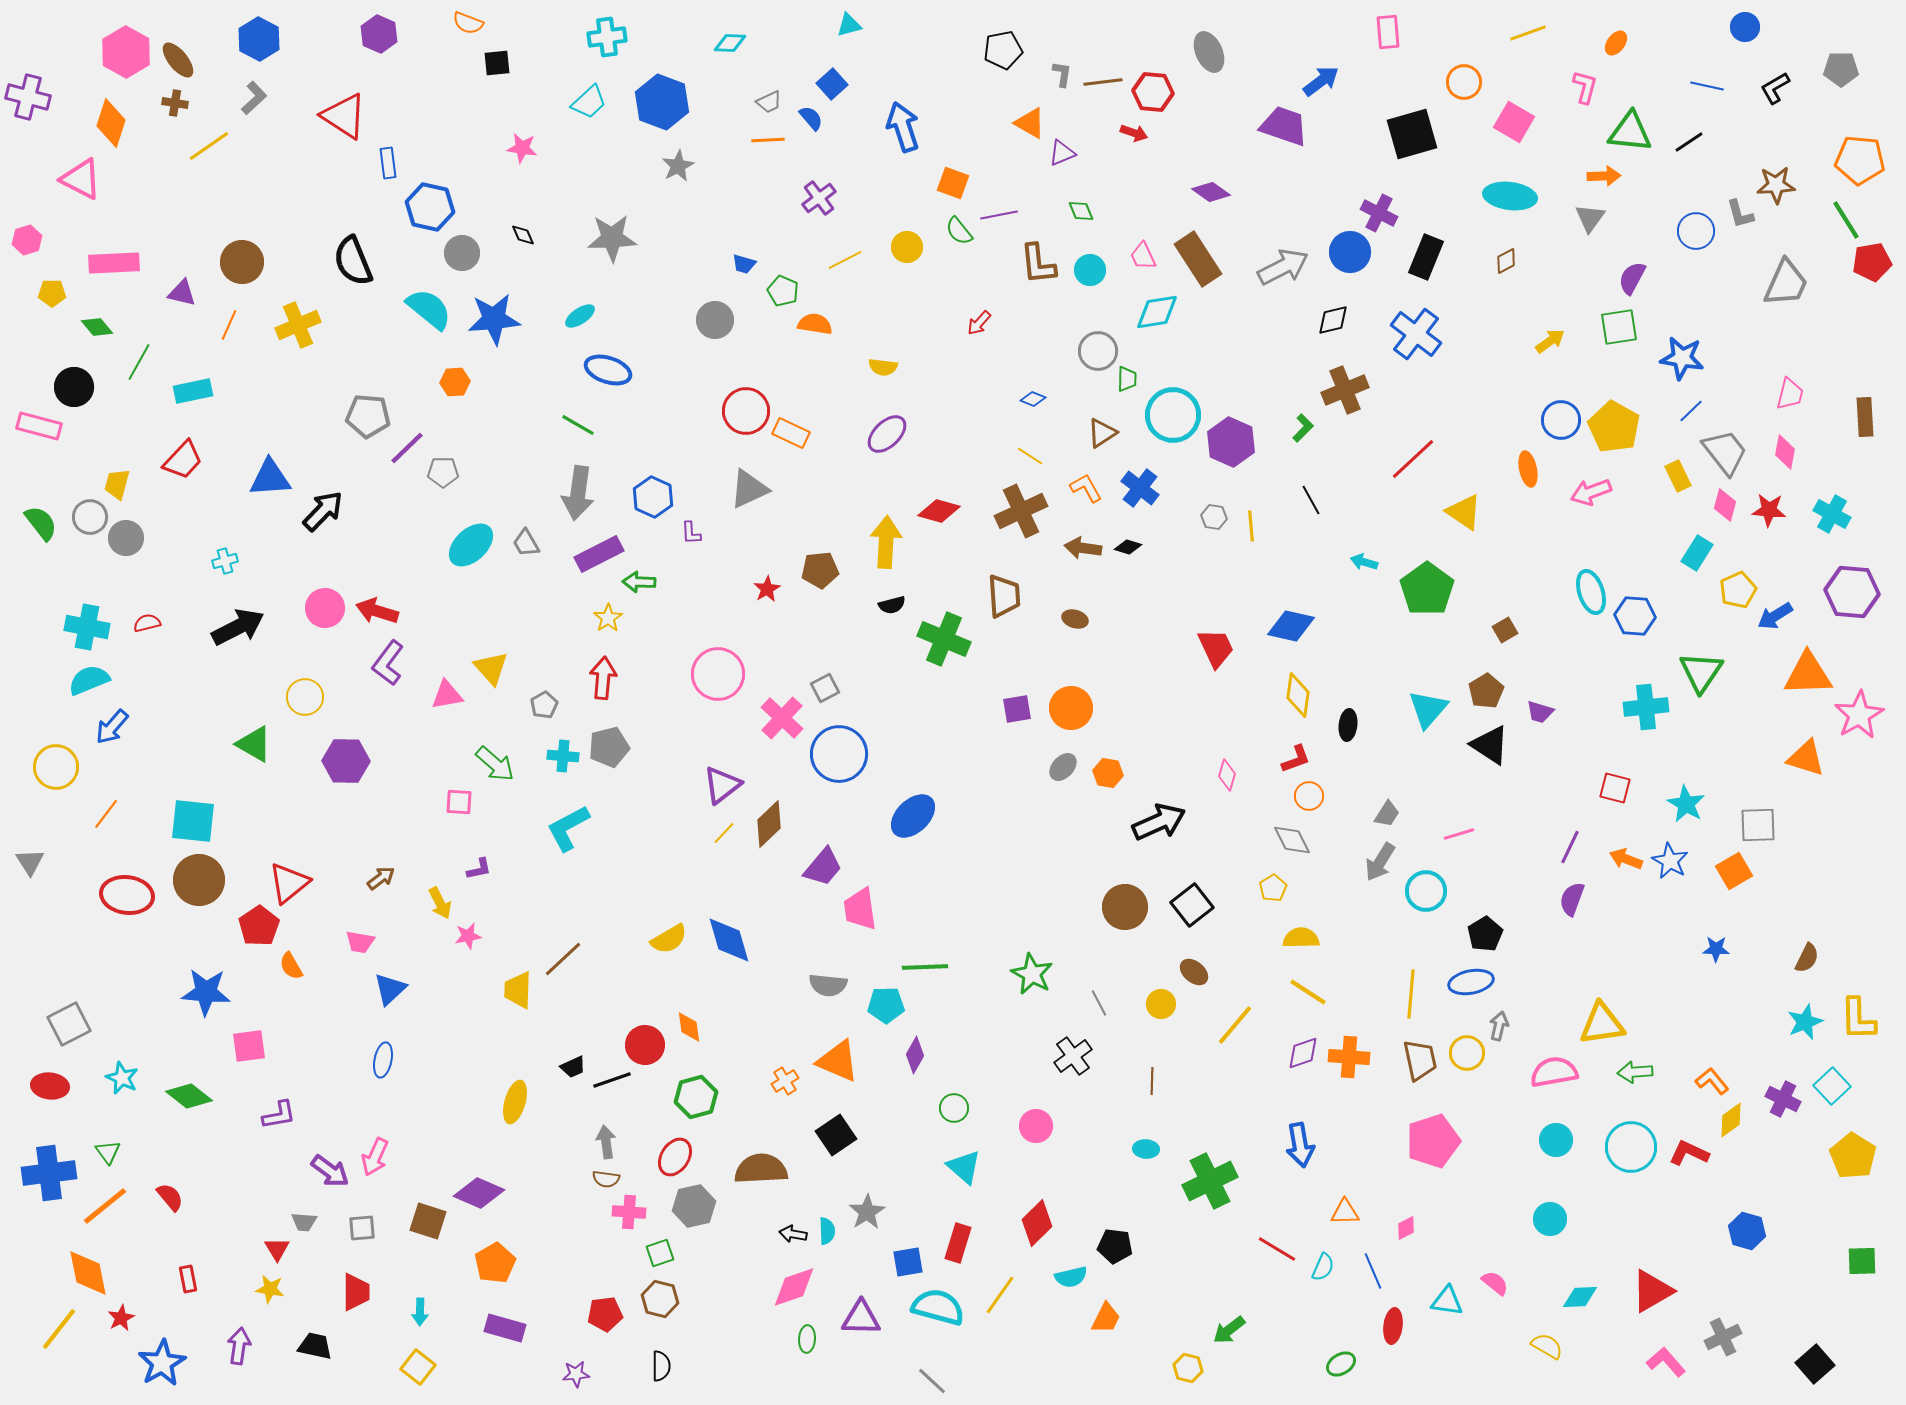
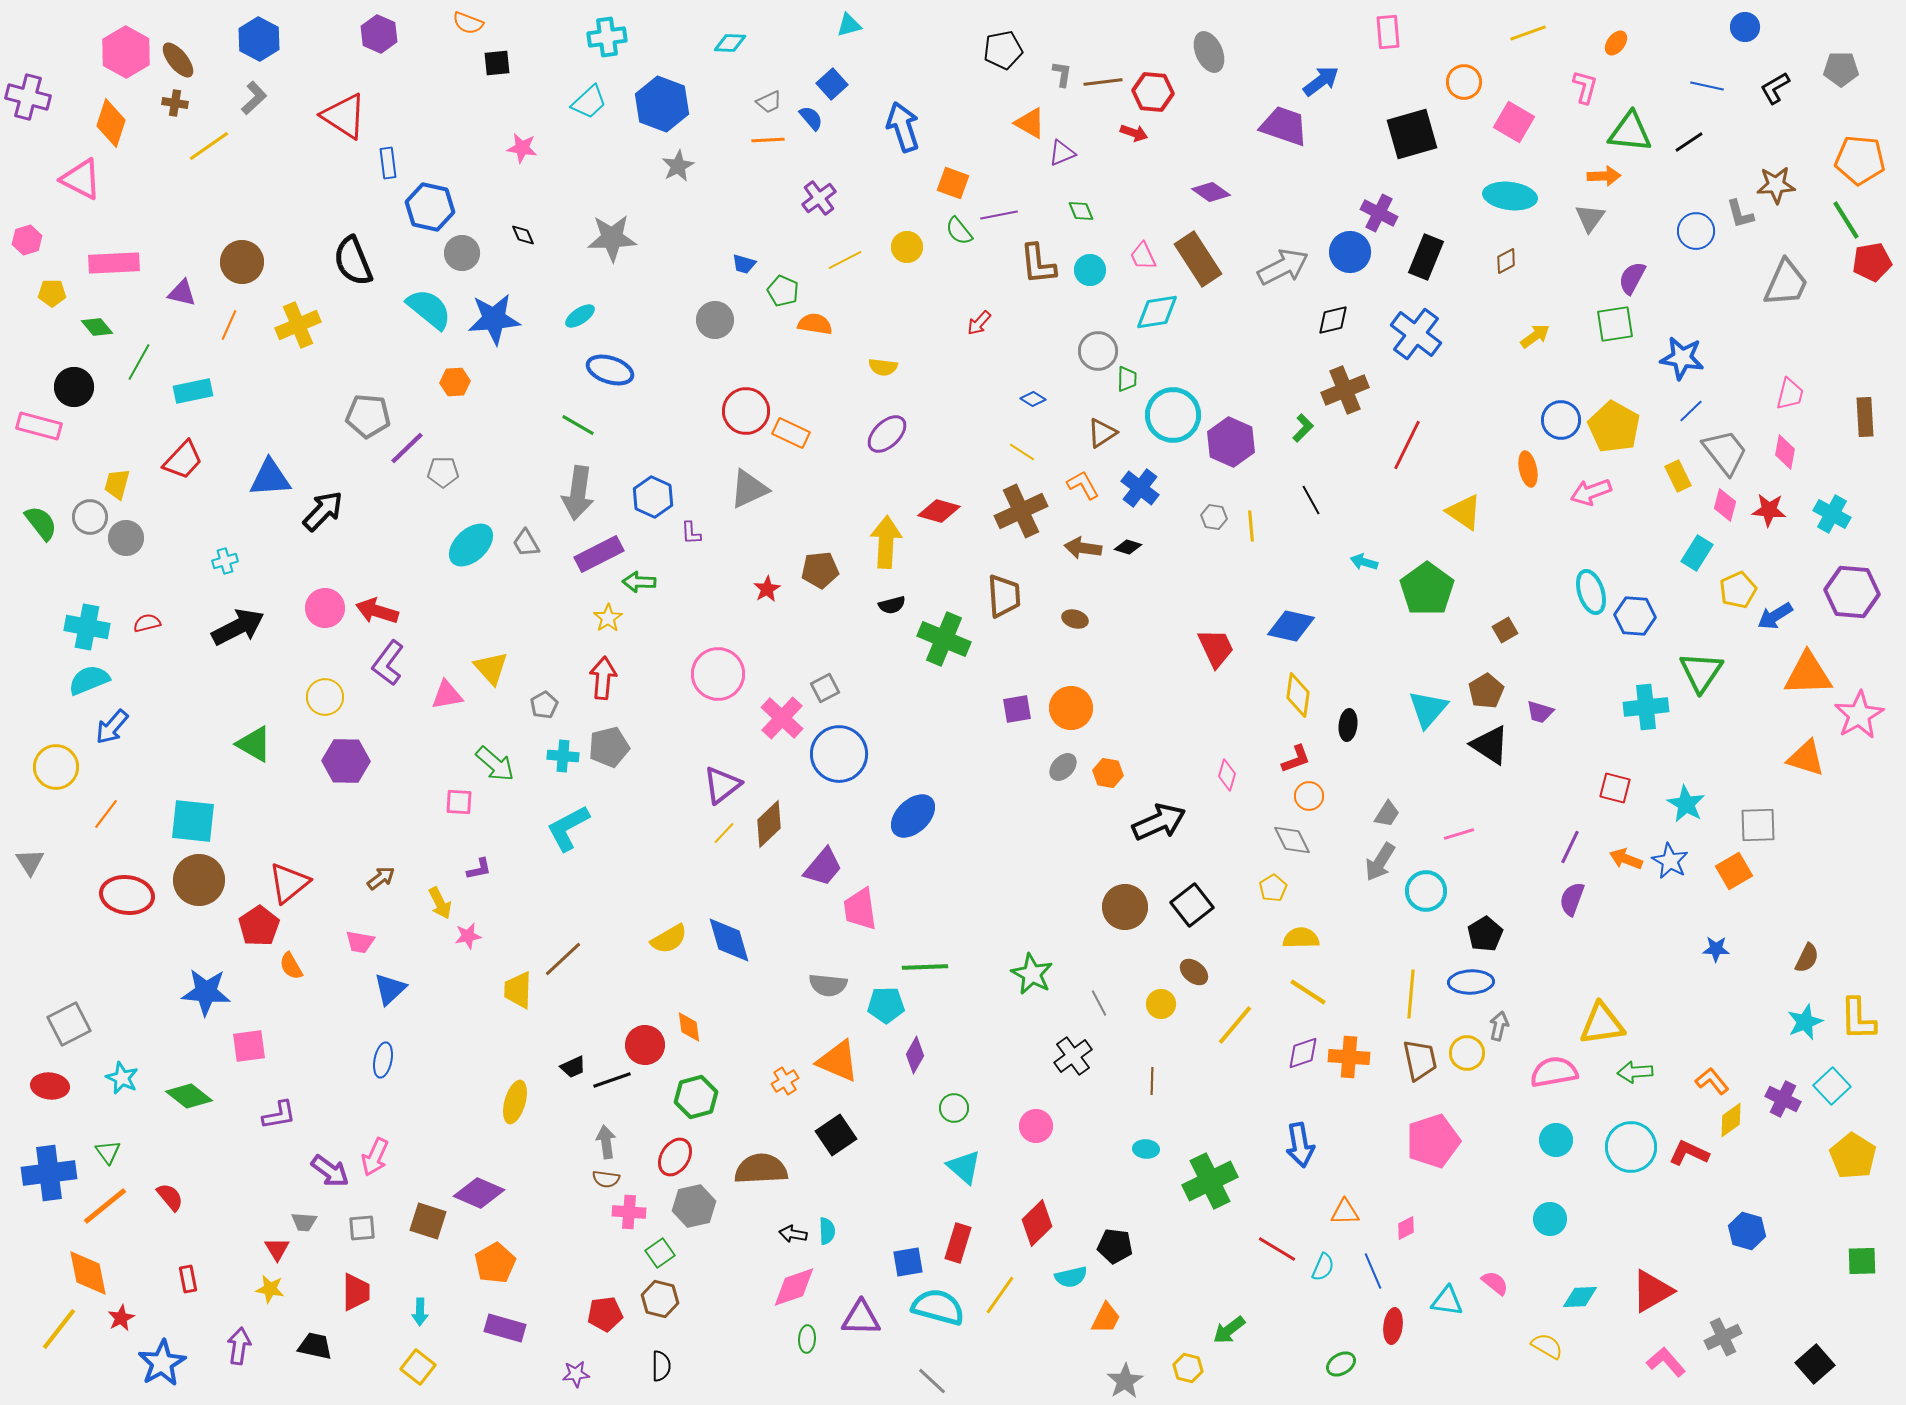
blue hexagon at (662, 102): moved 2 px down
green square at (1619, 327): moved 4 px left, 3 px up
yellow arrow at (1550, 341): moved 15 px left, 5 px up
blue ellipse at (608, 370): moved 2 px right
blue diamond at (1033, 399): rotated 10 degrees clockwise
yellow line at (1030, 456): moved 8 px left, 4 px up
red line at (1413, 459): moved 6 px left, 14 px up; rotated 21 degrees counterclockwise
orange L-shape at (1086, 488): moved 3 px left, 3 px up
yellow circle at (305, 697): moved 20 px right
blue ellipse at (1471, 982): rotated 9 degrees clockwise
gray star at (867, 1212): moved 258 px right, 169 px down
green square at (660, 1253): rotated 16 degrees counterclockwise
